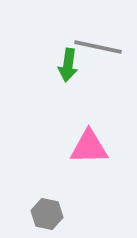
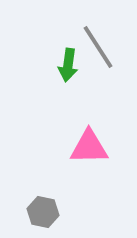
gray line: rotated 45 degrees clockwise
gray hexagon: moved 4 px left, 2 px up
